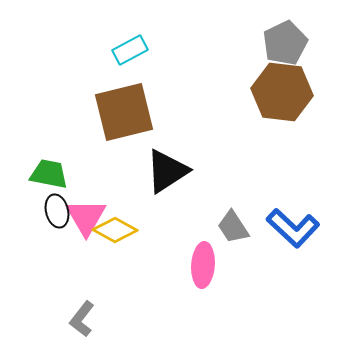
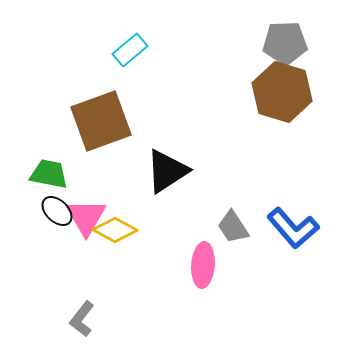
gray pentagon: rotated 24 degrees clockwise
cyan rectangle: rotated 12 degrees counterclockwise
brown hexagon: rotated 10 degrees clockwise
brown square: moved 23 px left, 9 px down; rotated 6 degrees counterclockwise
black ellipse: rotated 32 degrees counterclockwise
blue L-shape: rotated 6 degrees clockwise
